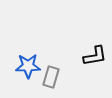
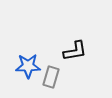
black L-shape: moved 20 px left, 5 px up
